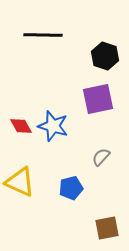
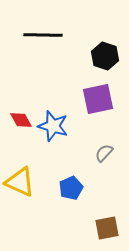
red diamond: moved 6 px up
gray semicircle: moved 3 px right, 4 px up
blue pentagon: rotated 10 degrees counterclockwise
